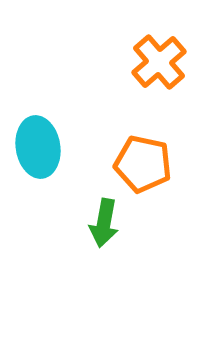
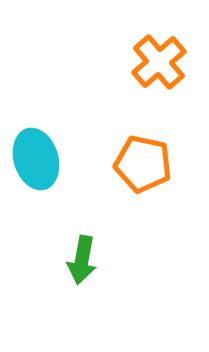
cyan ellipse: moved 2 px left, 12 px down; rotated 8 degrees counterclockwise
green arrow: moved 22 px left, 37 px down
